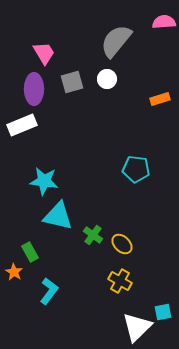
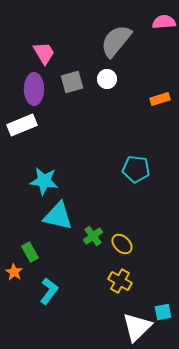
green cross: moved 1 px down; rotated 18 degrees clockwise
